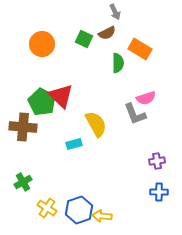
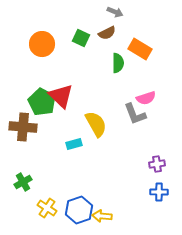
gray arrow: rotated 42 degrees counterclockwise
green square: moved 3 px left, 1 px up
purple cross: moved 3 px down
